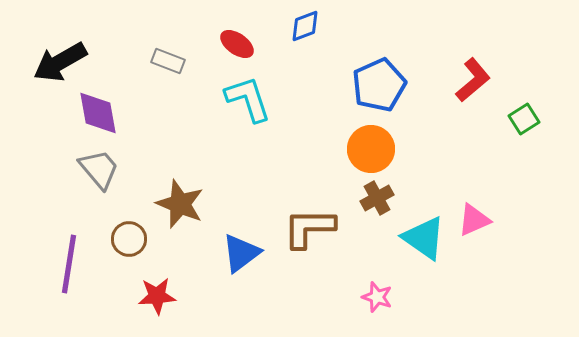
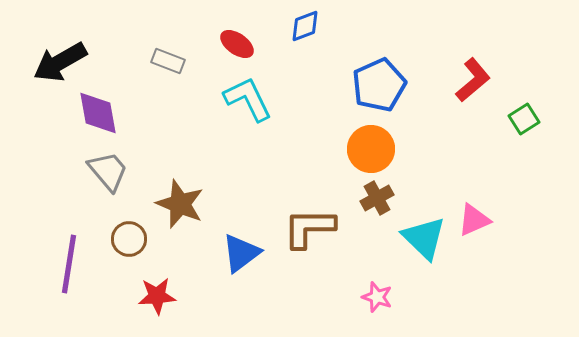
cyan L-shape: rotated 8 degrees counterclockwise
gray trapezoid: moved 9 px right, 2 px down
cyan triangle: rotated 9 degrees clockwise
